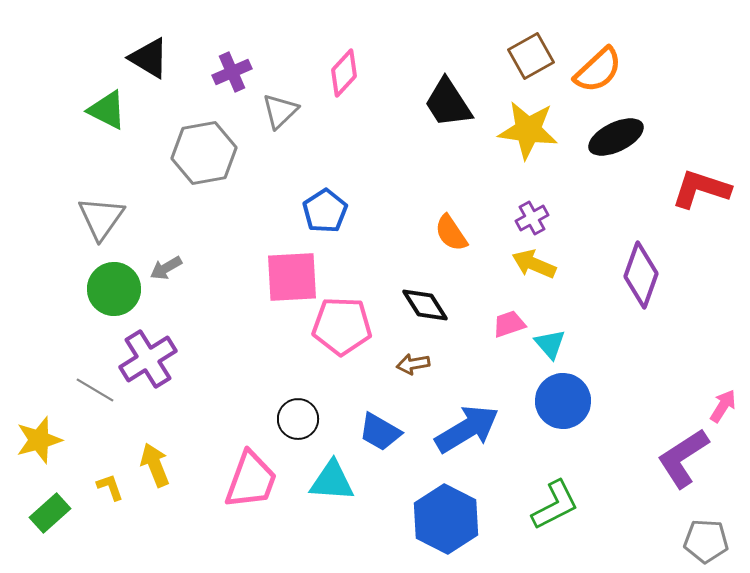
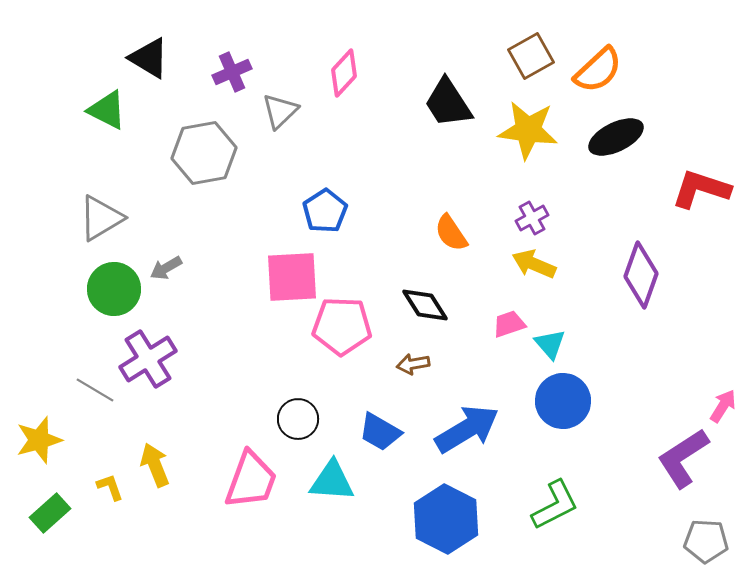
gray triangle at (101, 218): rotated 24 degrees clockwise
